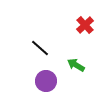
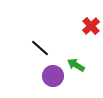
red cross: moved 6 px right, 1 px down
purple circle: moved 7 px right, 5 px up
